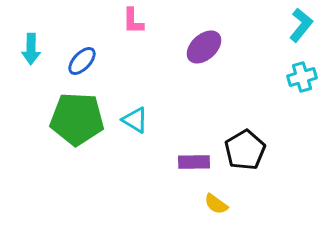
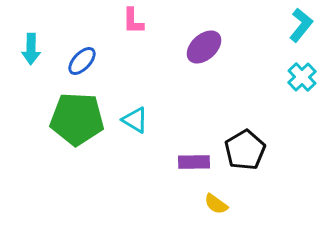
cyan cross: rotated 28 degrees counterclockwise
